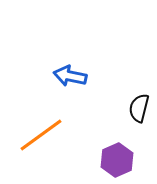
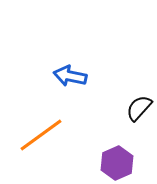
black semicircle: rotated 28 degrees clockwise
purple hexagon: moved 3 px down
